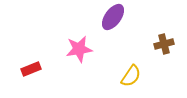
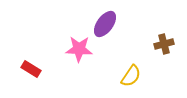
purple ellipse: moved 8 px left, 7 px down
pink star: rotated 12 degrees clockwise
red rectangle: rotated 54 degrees clockwise
